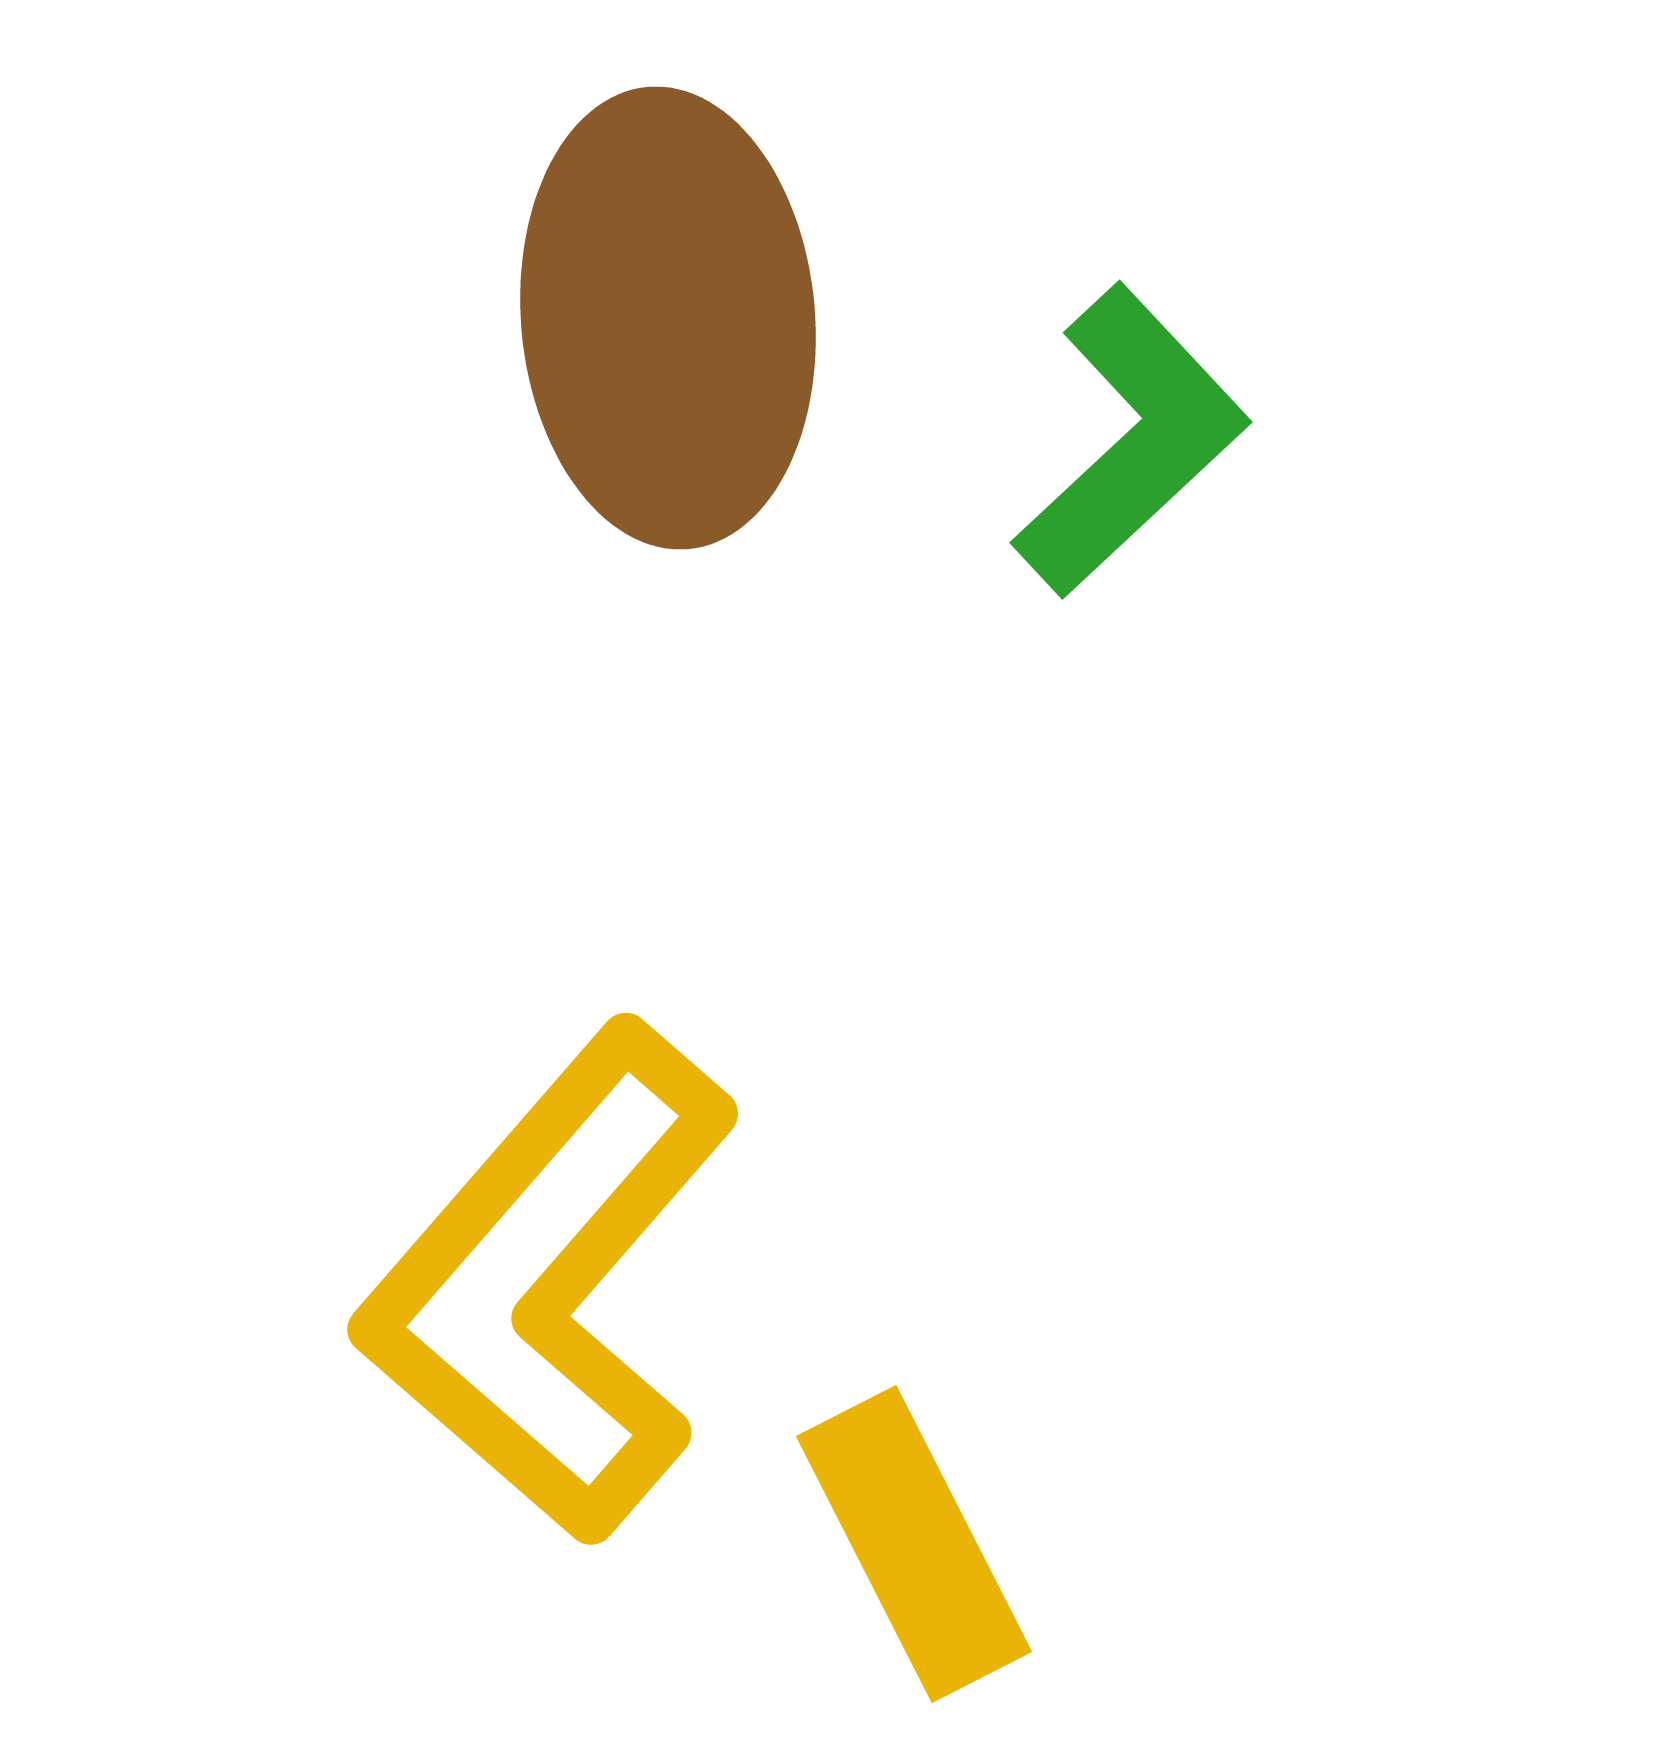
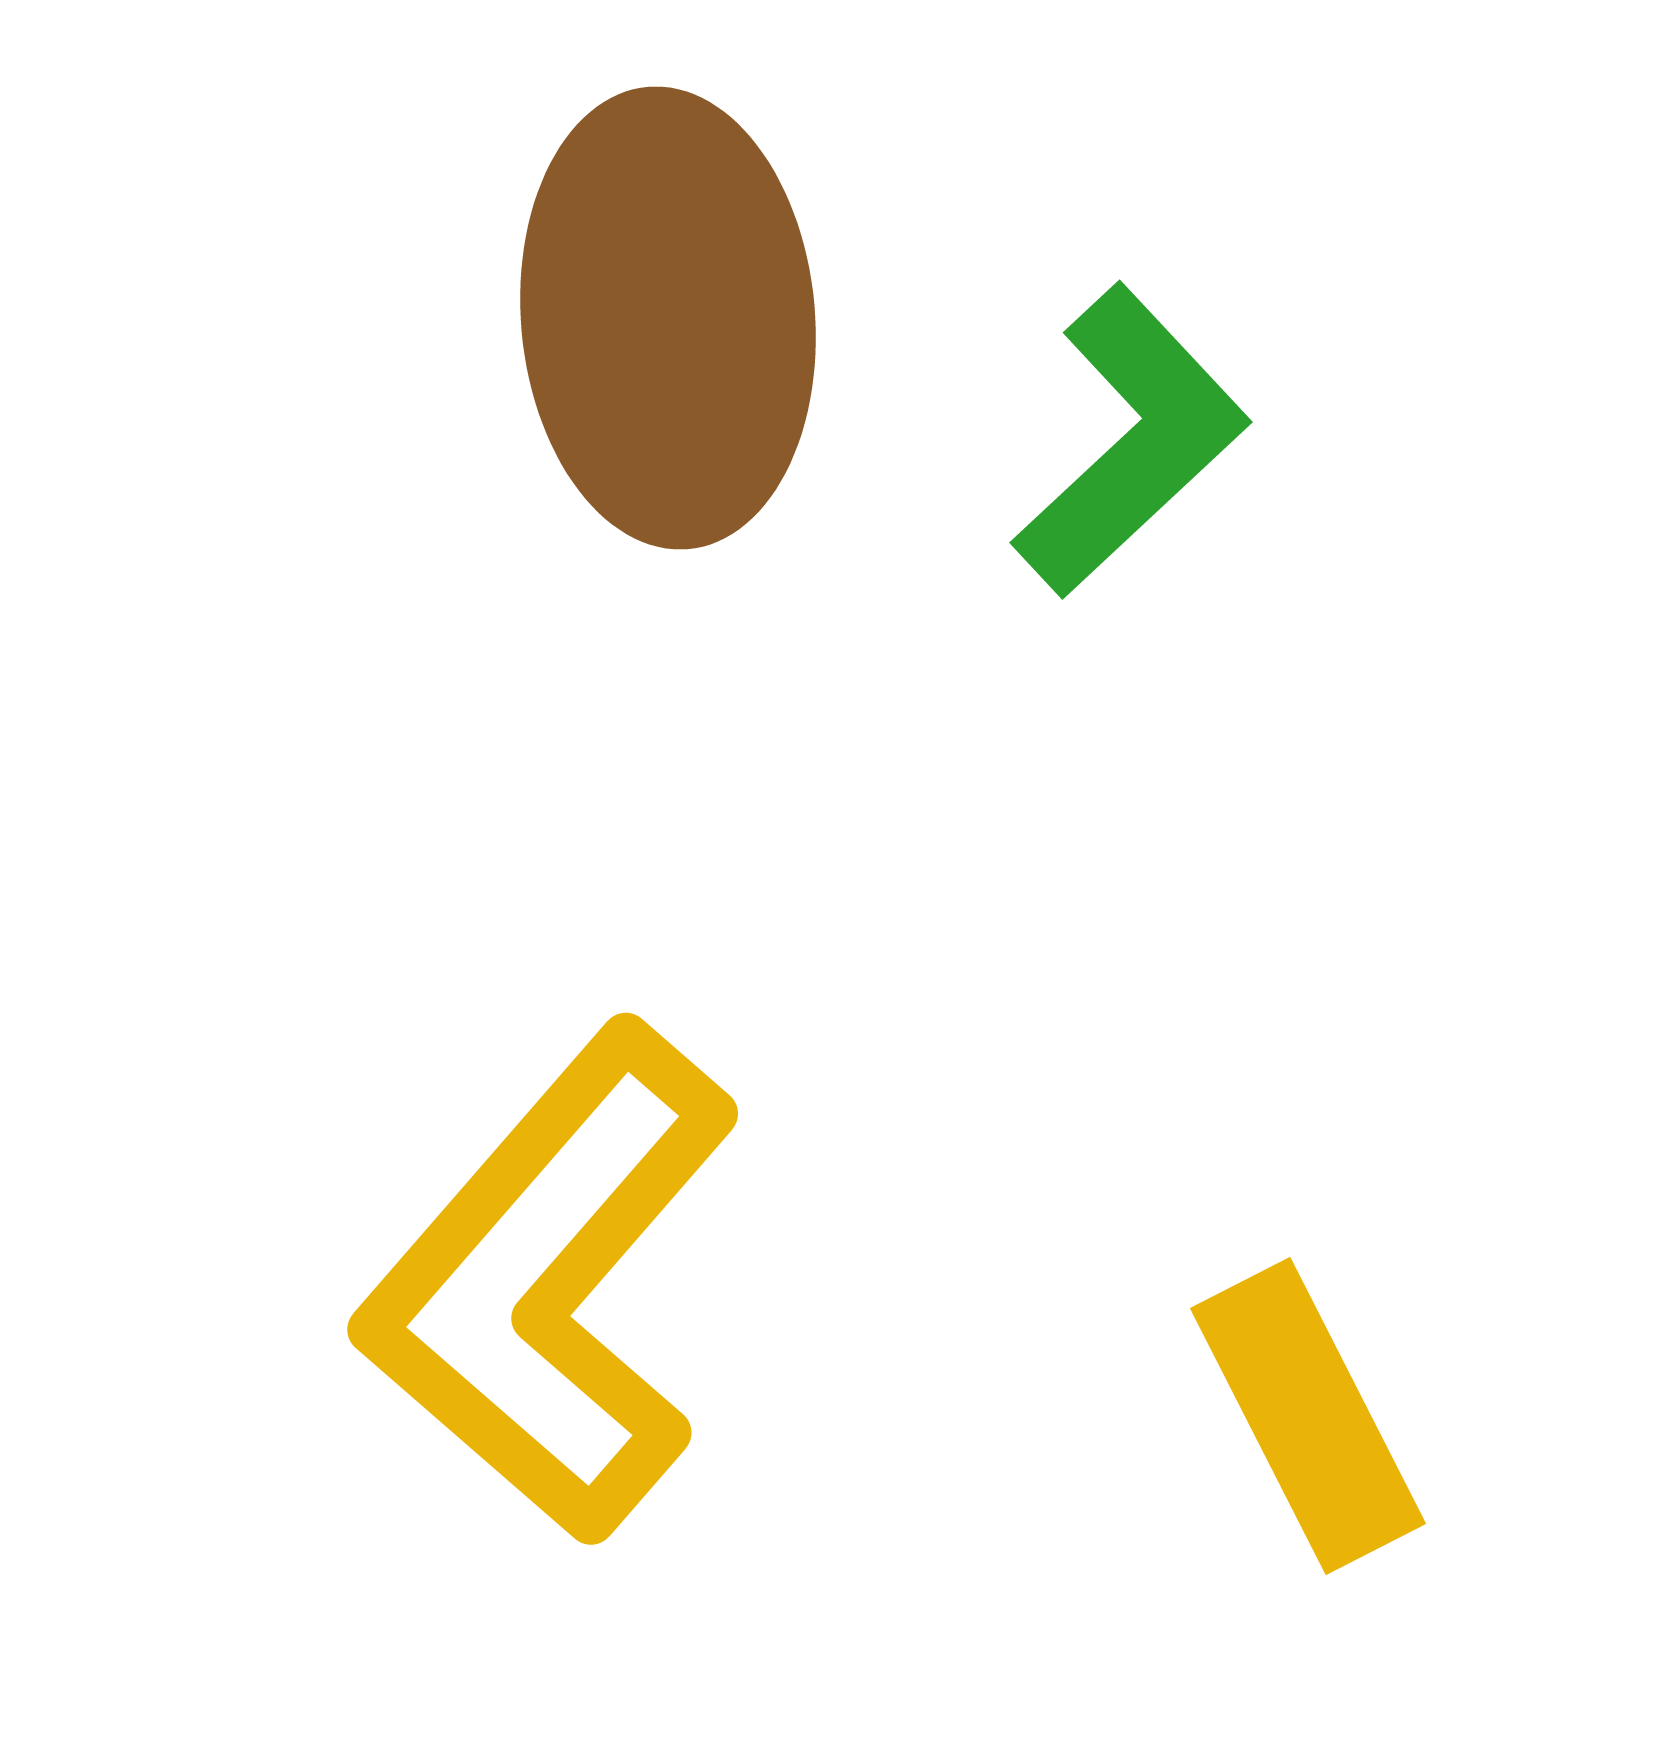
yellow rectangle: moved 394 px right, 128 px up
